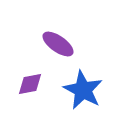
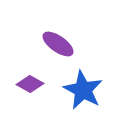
purple diamond: rotated 40 degrees clockwise
